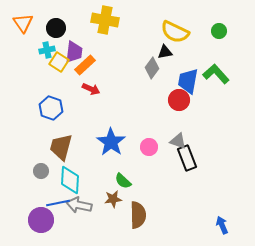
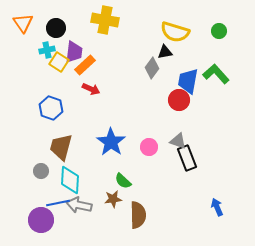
yellow semicircle: rotated 8 degrees counterclockwise
blue arrow: moved 5 px left, 18 px up
